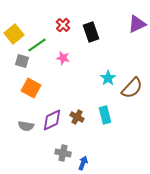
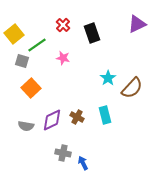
black rectangle: moved 1 px right, 1 px down
orange square: rotated 18 degrees clockwise
blue arrow: rotated 48 degrees counterclockwise
